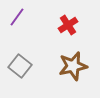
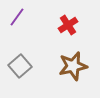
gray square: rotated 10 degrees clockwise
